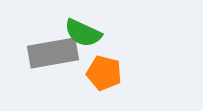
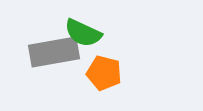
gray rectangle: moved 1 px right, 1 px up
